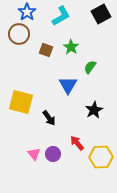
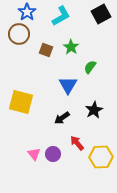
black arrow: moved 13 px right; rotated 91 degrees clockwise
